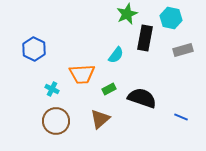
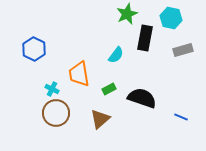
orange trapezoid: moved 3 px left; rotated 84 degrees clockwise
brown circle: moved 8 px up
